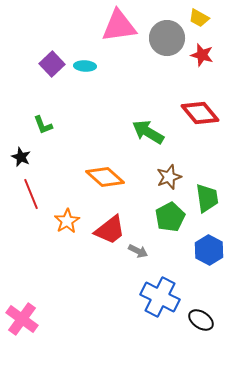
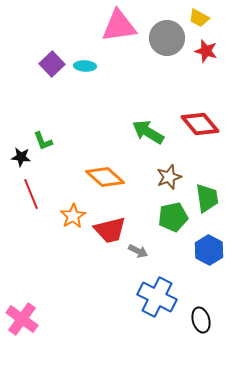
red star: moved 4 px right, 4 px up
red diamond: moved 11 px down
green L-shape: moved 16 px down
black star: rotated 18 degrees counterclockwise
green pentagon: moved 3 px right; rotated 16 degrees clockwise
orange star: moved 6 px right, 5 px up
red trapezoid: rotated 24 degrees clockwise
blue cross: moved 3 px left
black ellipse: rotated 40 degrees clockwise
